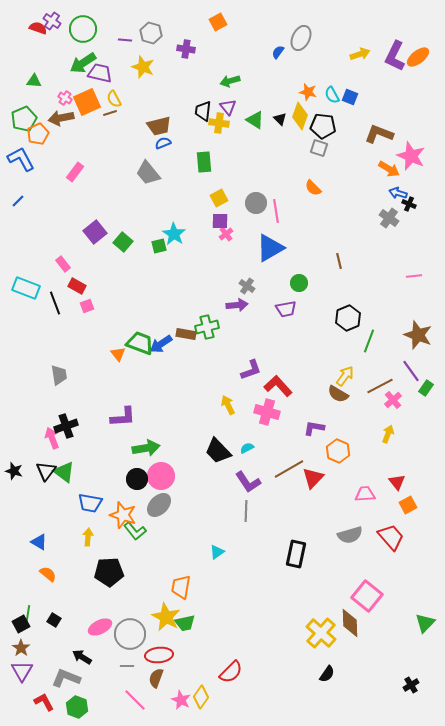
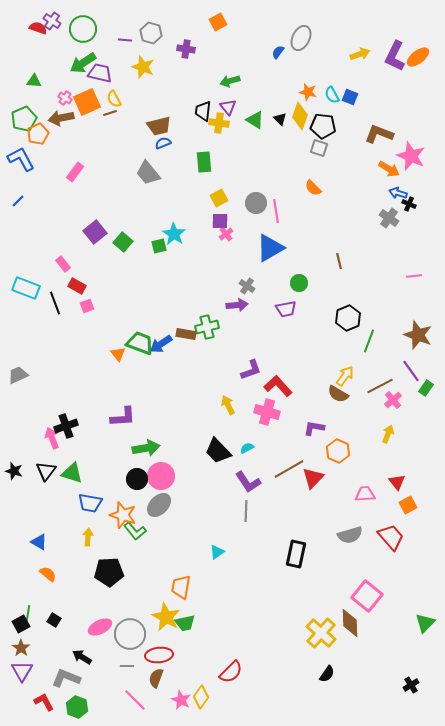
gray trapezoid at (59, 375): moved 41 px left; rotated 105 degrees counterclockwise
green triangle at (64, 472): moved 8 px right, 1 px down; rotated 20 degrees counterclockwise
